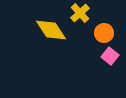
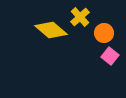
yellow cross: moved 4 px down
yellow diamond: rotated 16 degrees counterclockwise
